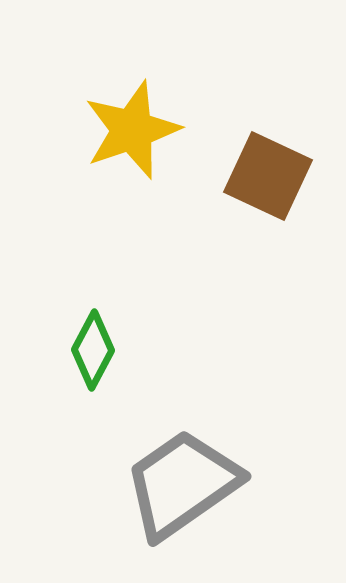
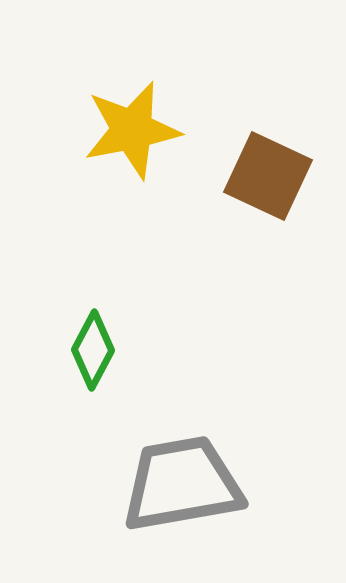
yellow star: rotated 8 degrees clockwise
gray trapezoid: rotated 25 degrees clockwise
